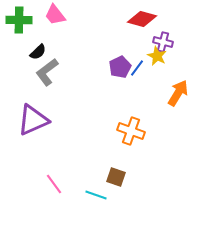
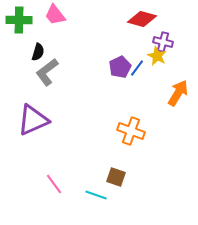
black semicircle: rotated 30 degrees counterclockwise
